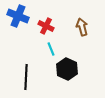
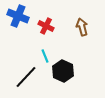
cyan line: moved 6 px left, 7 px down
black hexagon: moved 4 px left, 2 px down
black line: rotated 40 degrees clockwise
